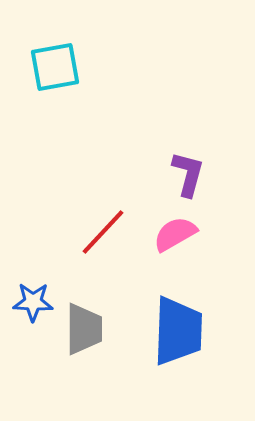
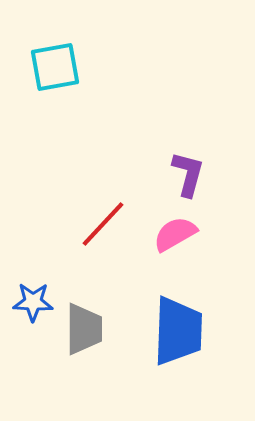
red line: moved 8 px up
